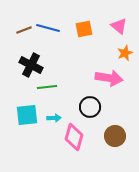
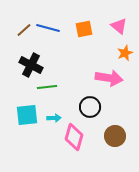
brown line: rotated 21 degrees counterclockwise
